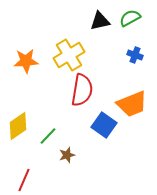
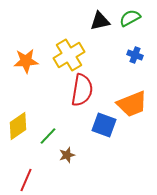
blue square: rotated 15 degrees counterclockwise
red line: moved 2 px right
